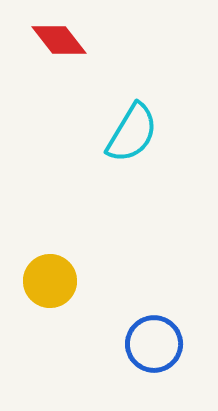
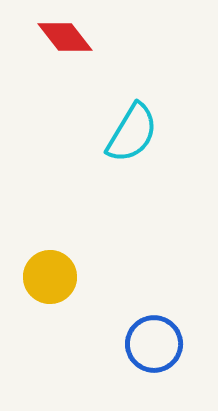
red diamond: moved 6 px right, 3 px up
yellow circle: moved 4 px up
